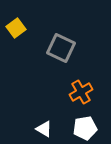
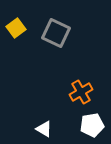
gray square: moved 5 px left, 15 px up
white pentagon: moved 7 px right, 3 px up
